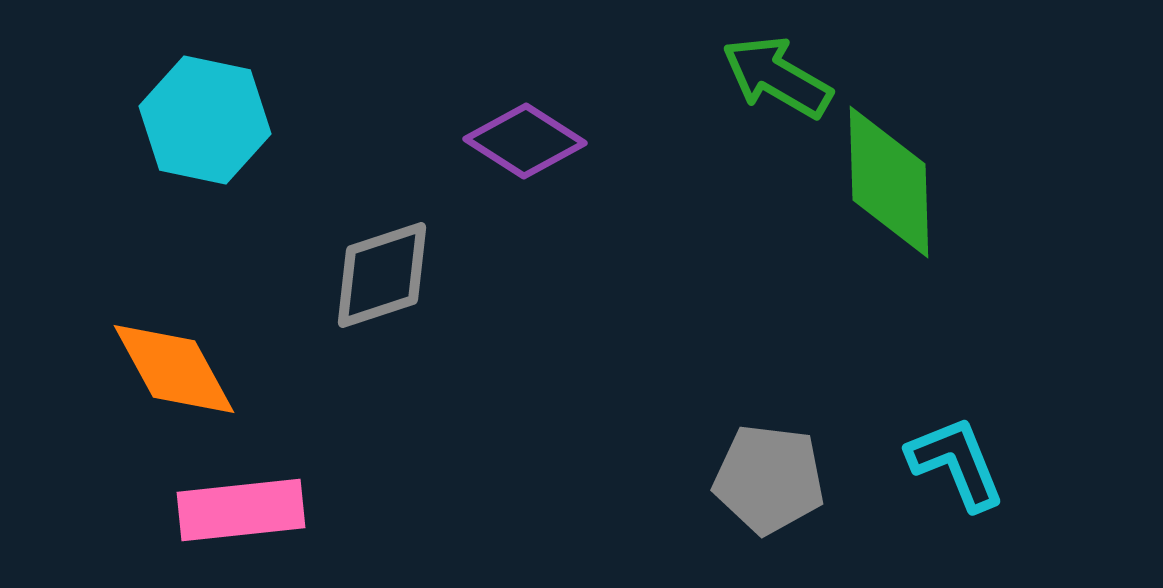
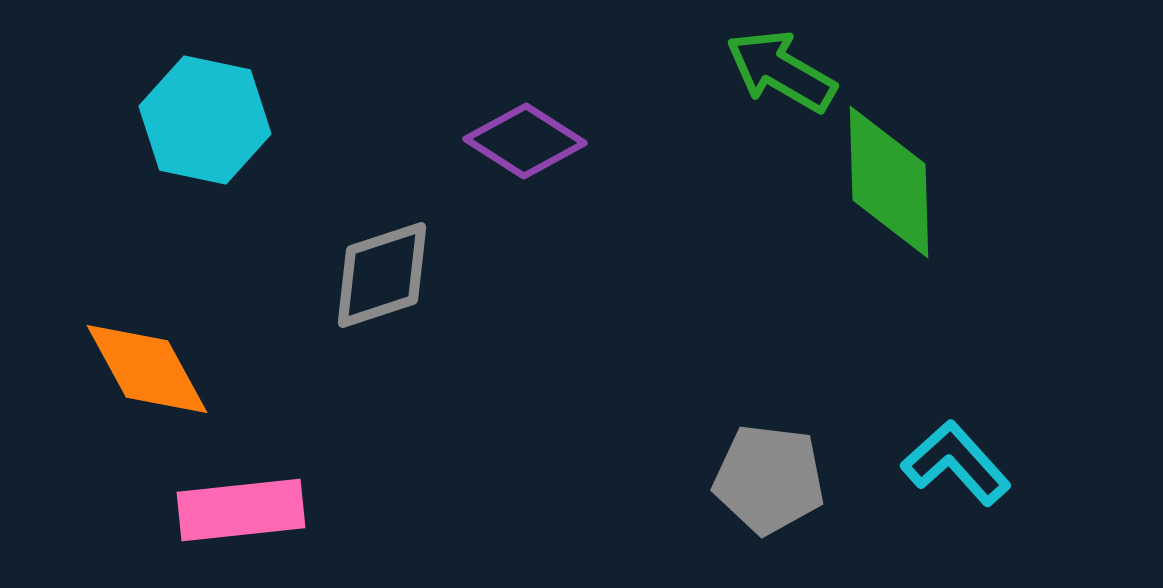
green arrow: moved 4 px right, 6 px up
orange diamond: moved 27 px left
cyan L-shape: rotated 20 degrees counterclockwise
